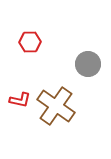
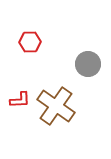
red L-shape: rotated 15 degrees counterclockwise
